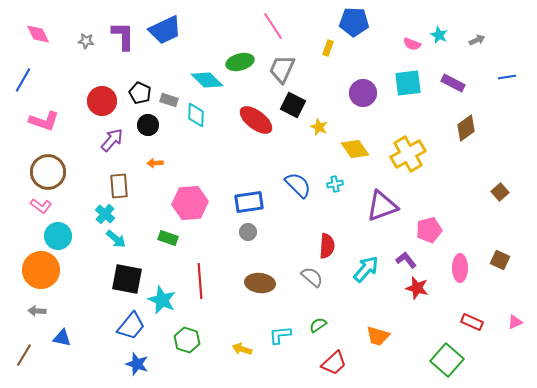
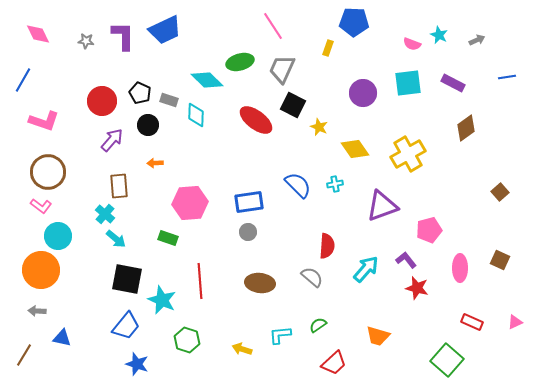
blue trapezoid at (131, 326): moved 5 px left
